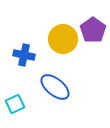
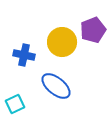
purple pentagon: rotated 15 degrees clockwise
yellow circle: moved 1 px left, 3 px down
blue ellipse: moved 1 px right, 1 px up
